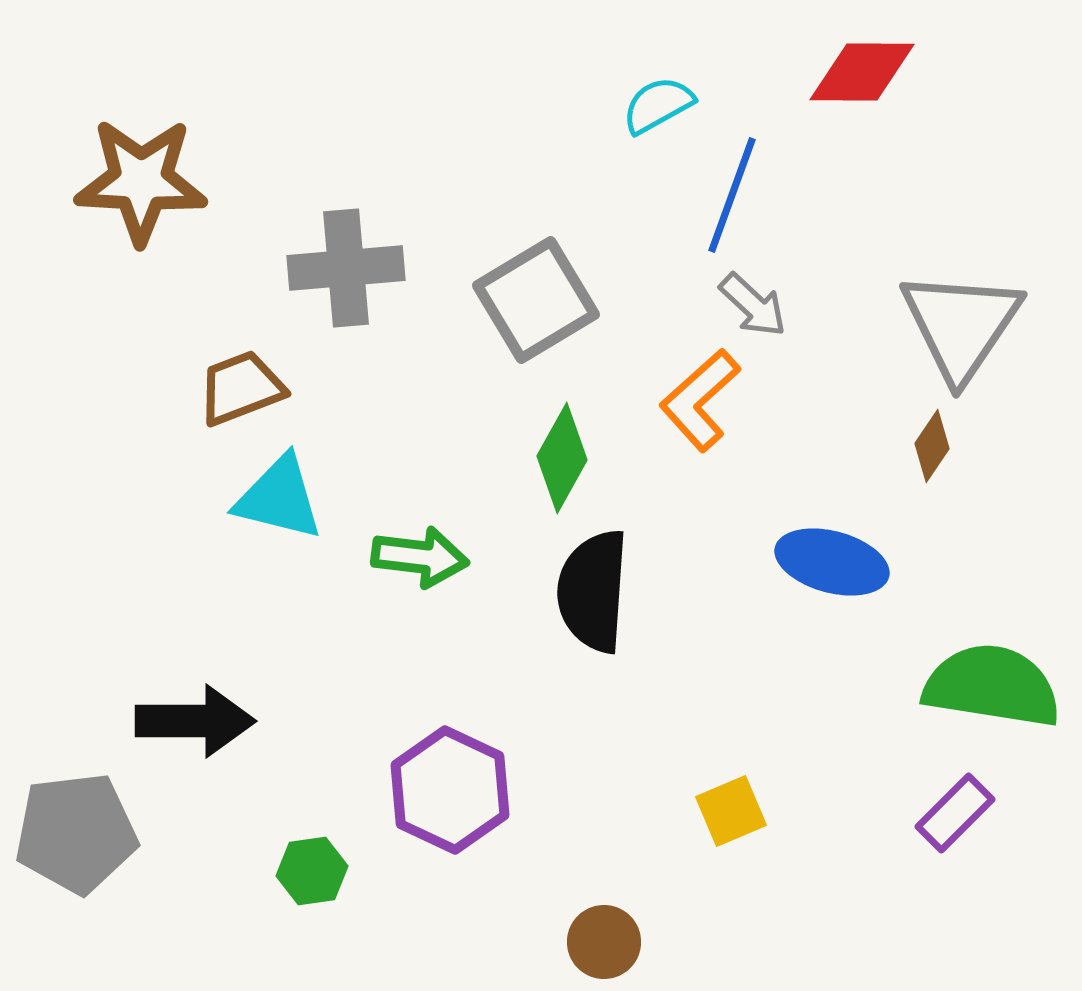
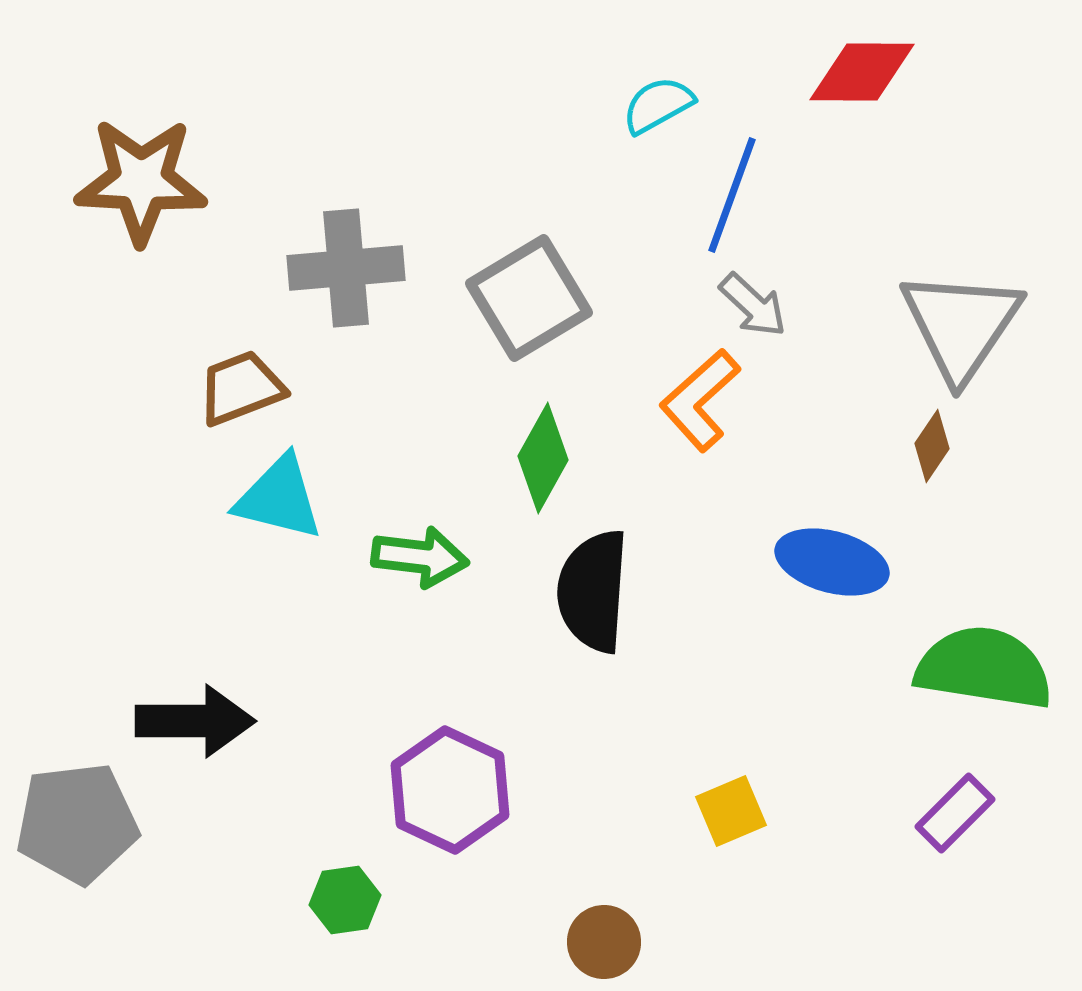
gray square: moved 7 px left, 2 px up
green diamond: moved 19 px left
green semicircle: moved 8 px left, 18 px up
gray pentagon: moved 1 px right, 10 px up
green hexagon: moved 33 px right, 29 px down
